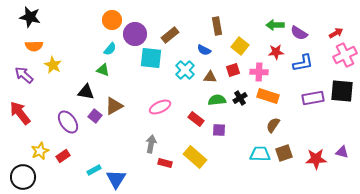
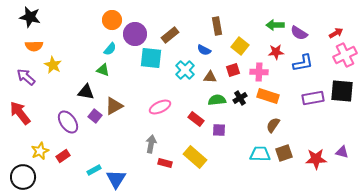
purple arrow at (24, 75): moved 2 px right, 2 px down
